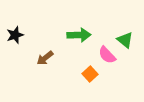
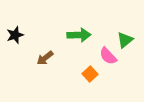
green triangle: rotated 42 degrees clockwise
pink semicircle: moved 1 px right, 1 px down
